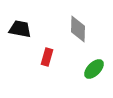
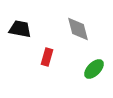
gray diamond: rotated 16 degrees counterclockwise
